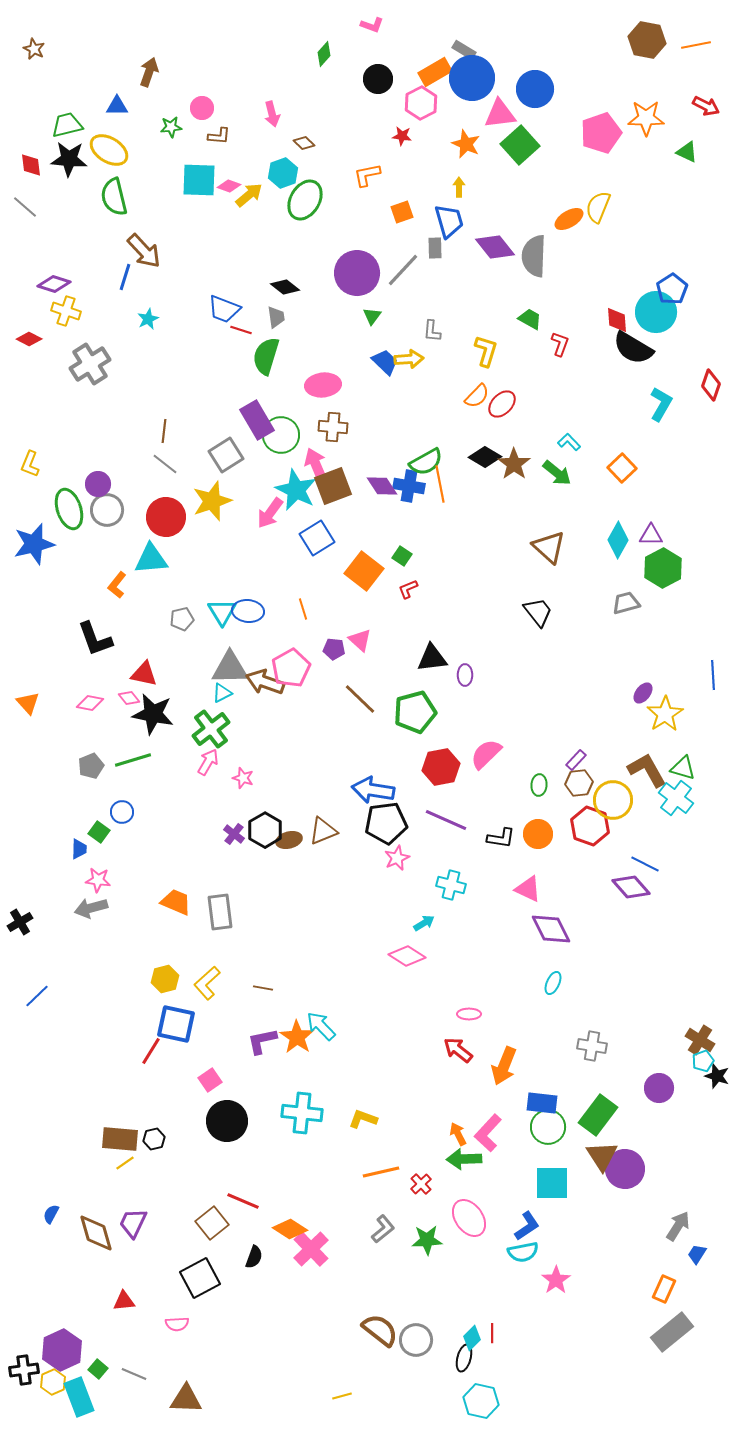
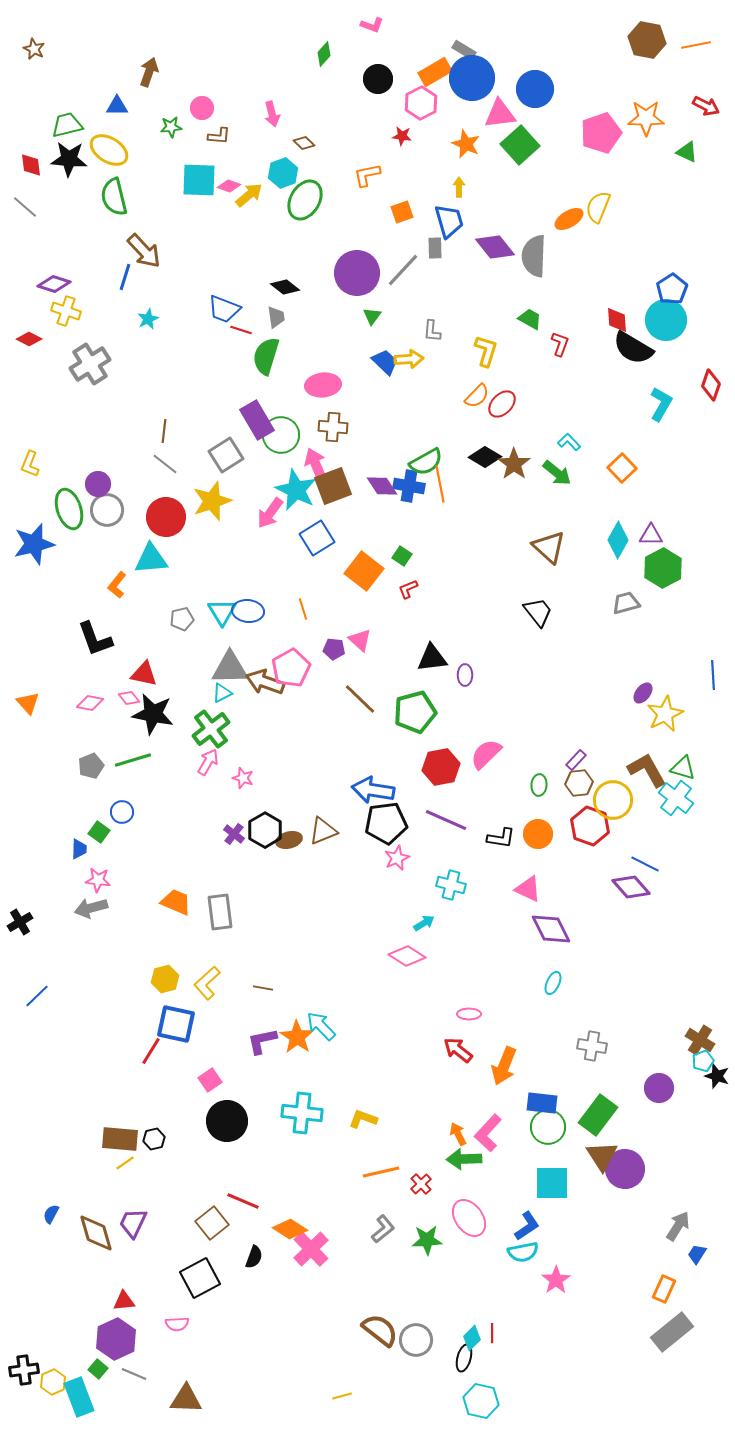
cyan circle at (656, 312): moved 10 px right, 8 px down
yellow star at (665, 714): rotated 6 degrees clockwise
purple hexagon at (62, 1350): moved 54 px right, 11 px up
